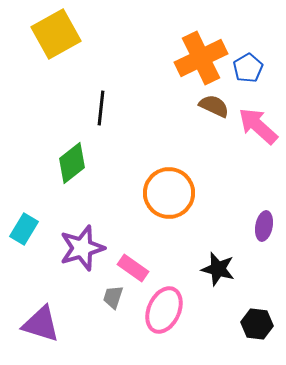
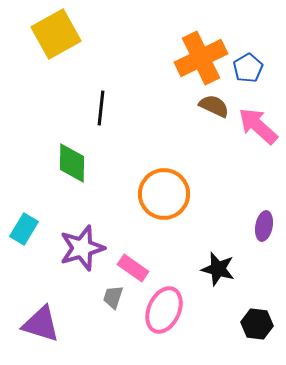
green diamond: rotated 51 degrees counterclockwise
orange circle: moved 5 px left, 1 px down
